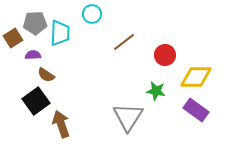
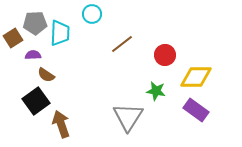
brown line: moved 2 px left, 2 px down
